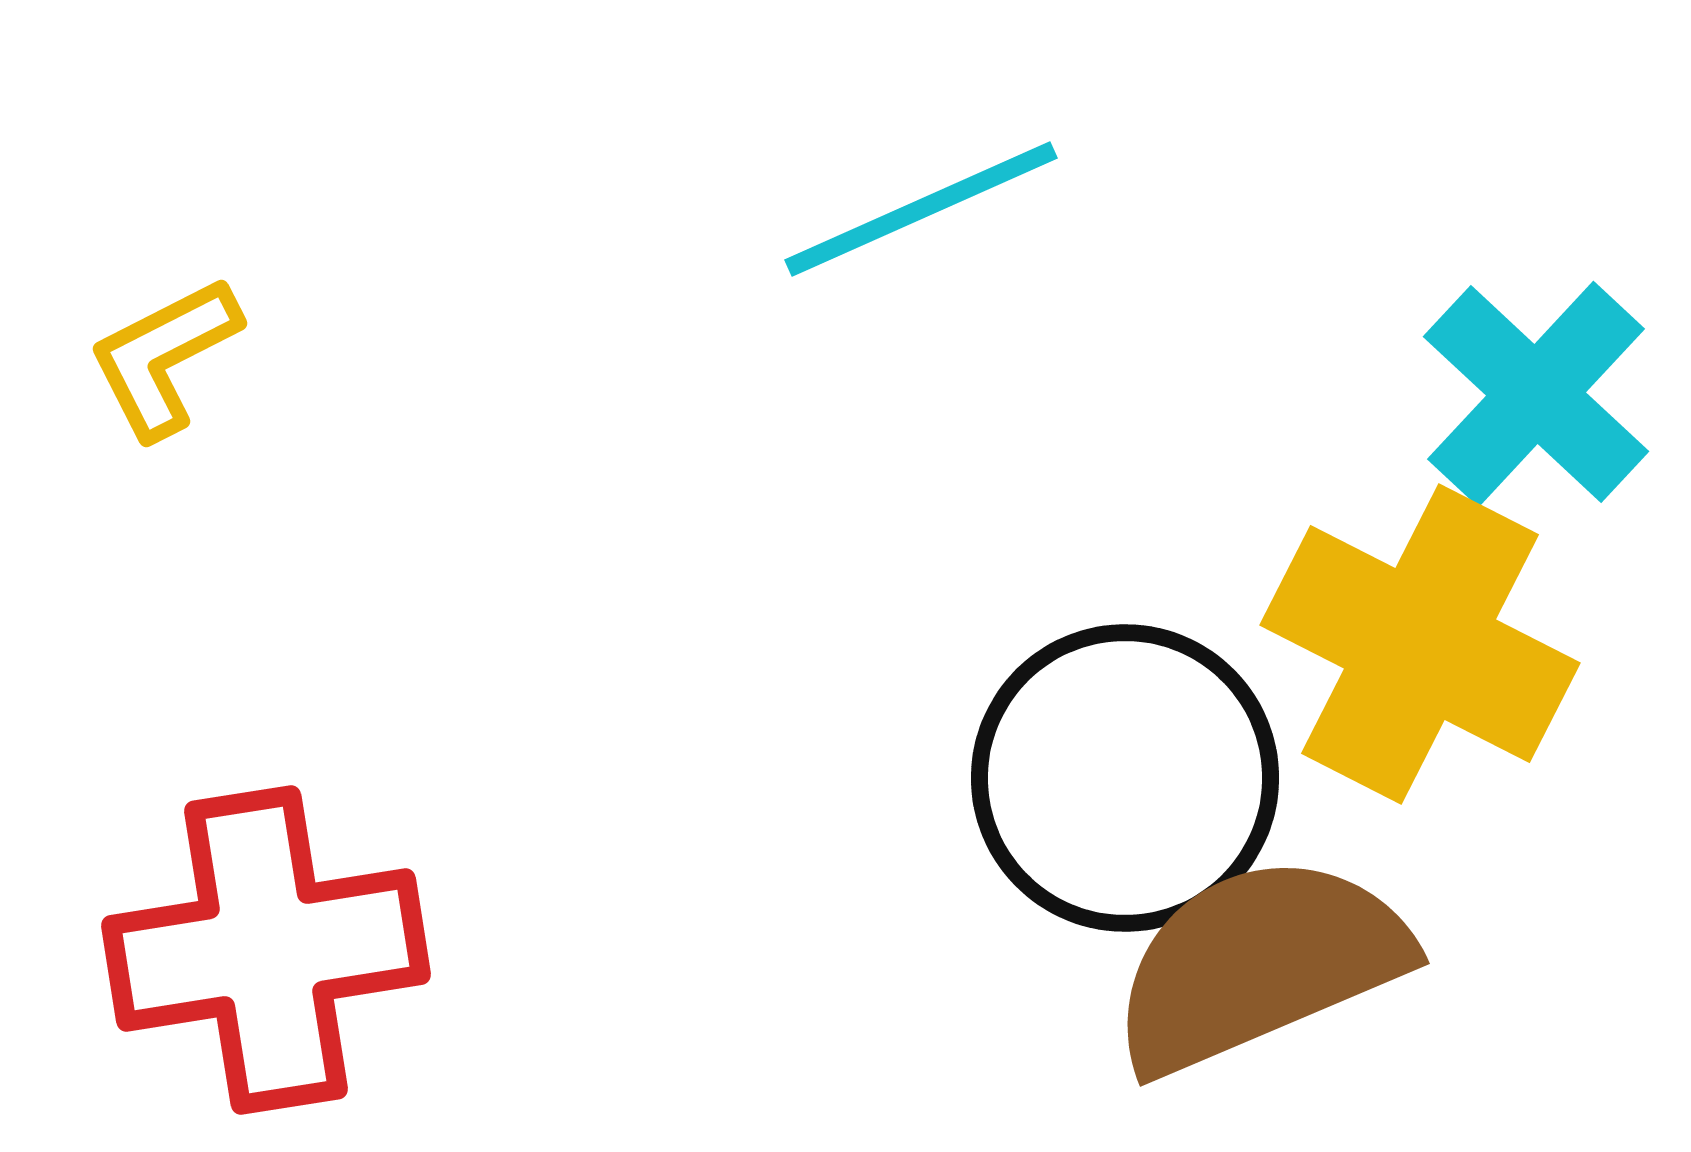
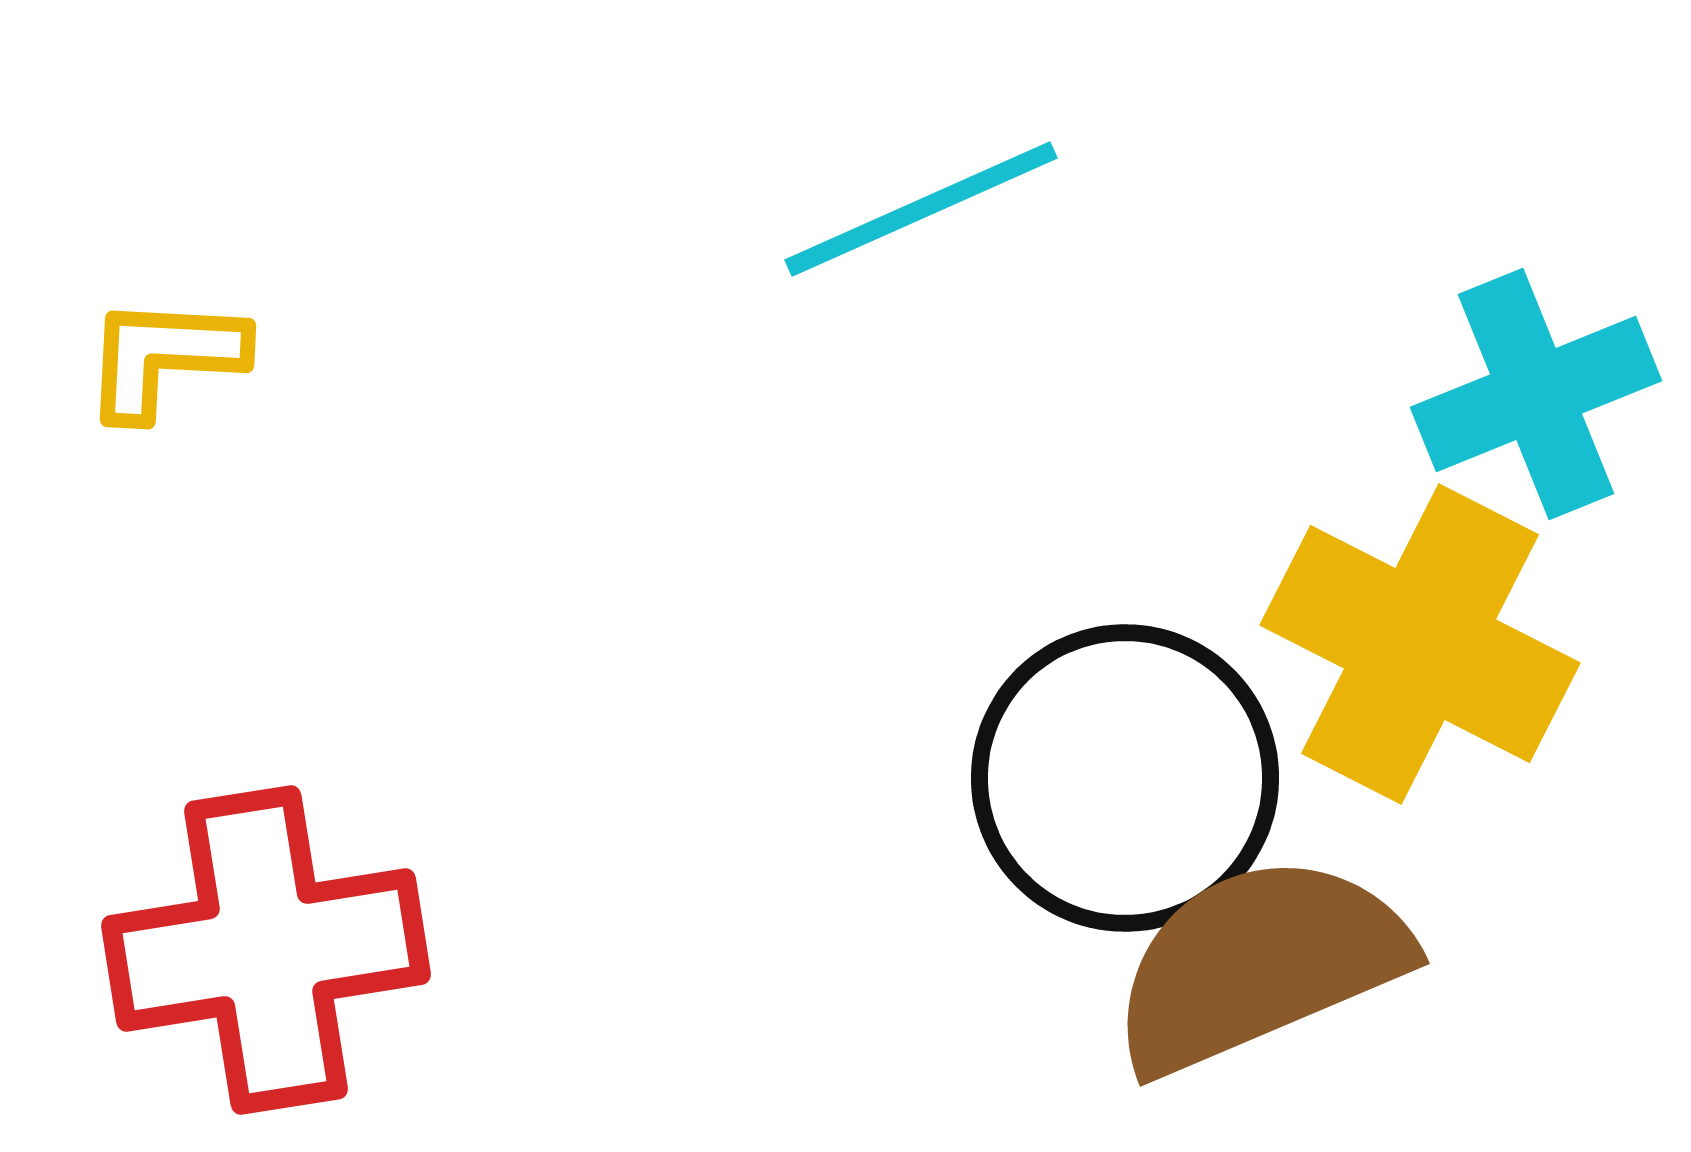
yellow L-shape: rotated 30 degrees clockwise
cyan cross: rotated 25 degrees clockwise
